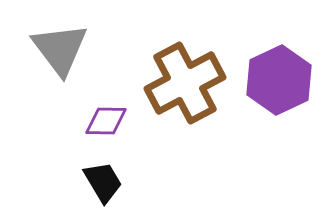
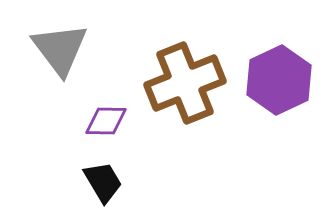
brown cross: rotated 6 degrees clockwise
